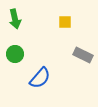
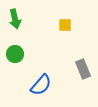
yellow square: moved 3 px down
gray rectangle: moved 14 px down; rotated 42 degrees clockwise
blue semicircle: moved 1 px right, 7 px down
